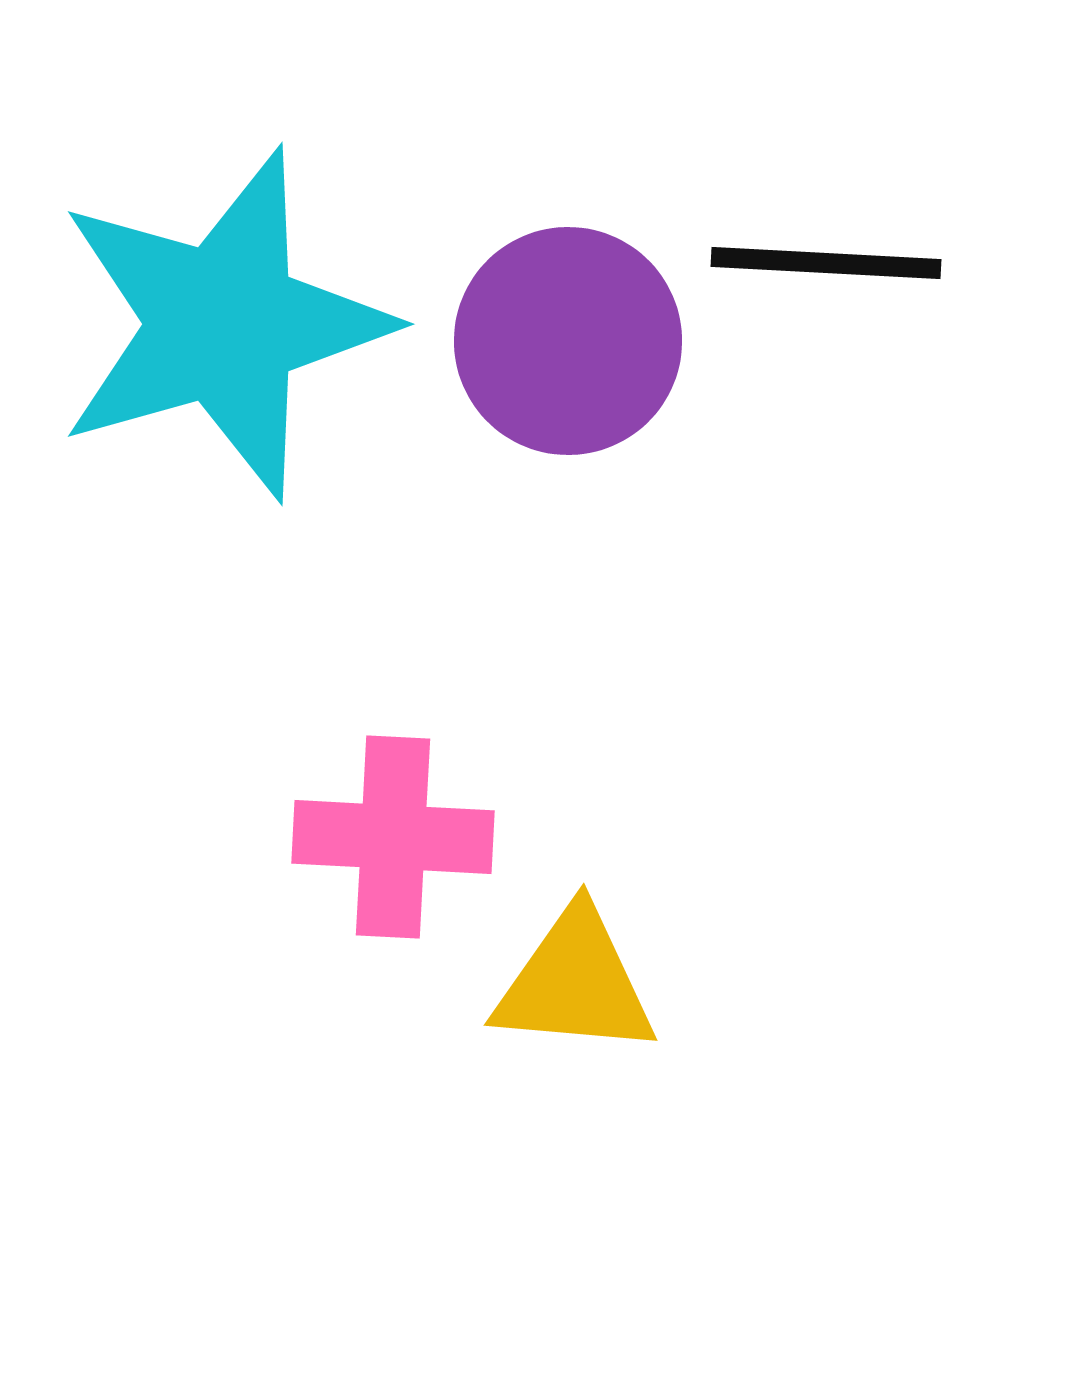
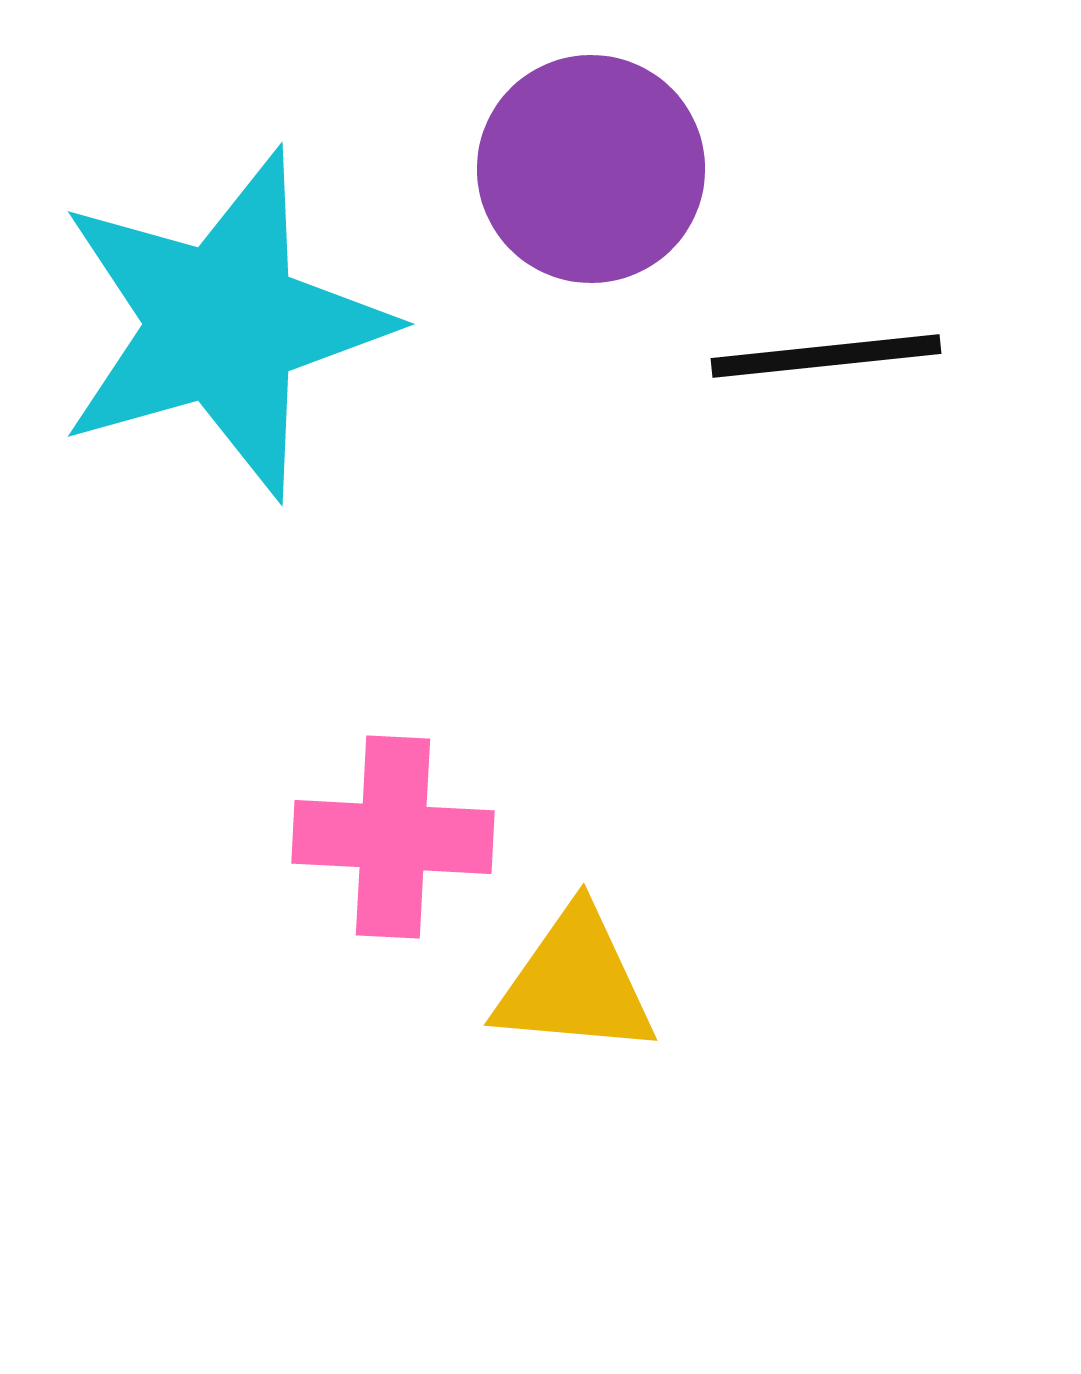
black line: moved 93 px down; rotated 9 degrees counterclockwise
purple circle: moved 23 px right, 172 px up
